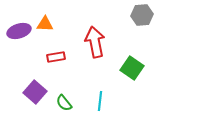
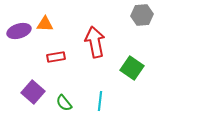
purple square: moved 2 px left
